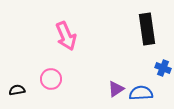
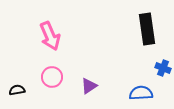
pink arrow: moved 16 px left
pink circle: moved 1 px right, 2 px up
purple triangle: moved 27 px left, 3 px up
